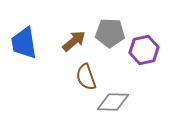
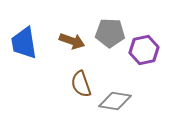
brown arrow: moved 2 px left; rotated 60 degrees clockwise
brown semicircle: moved 5 px left, 7 px down
gray diamond: moved 2 px right, 1 px up; rotated 8 degrees clockwise
